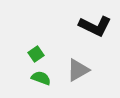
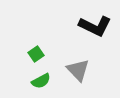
gray triangle: rotated 45 degrees counterclockwise
green semicircle: moved 3 px down; rotated 132 degrees clockwise
